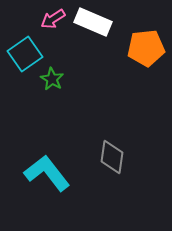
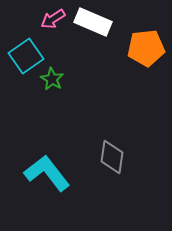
cyan square: moved 1 px right, 2 px down
